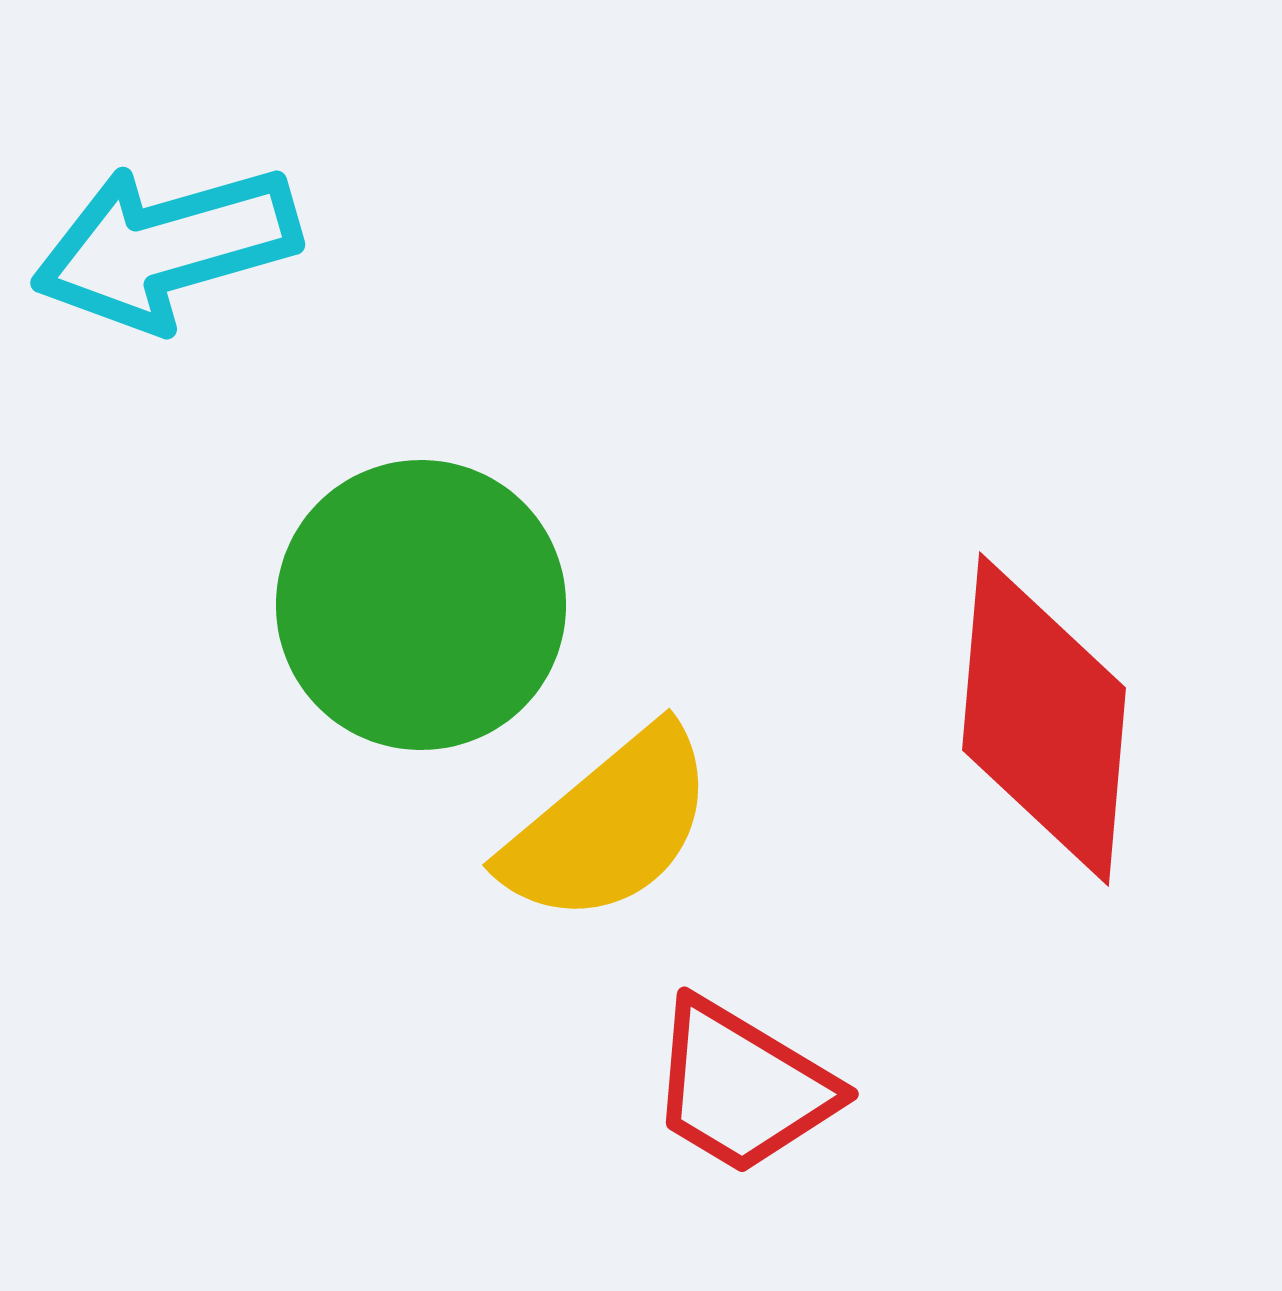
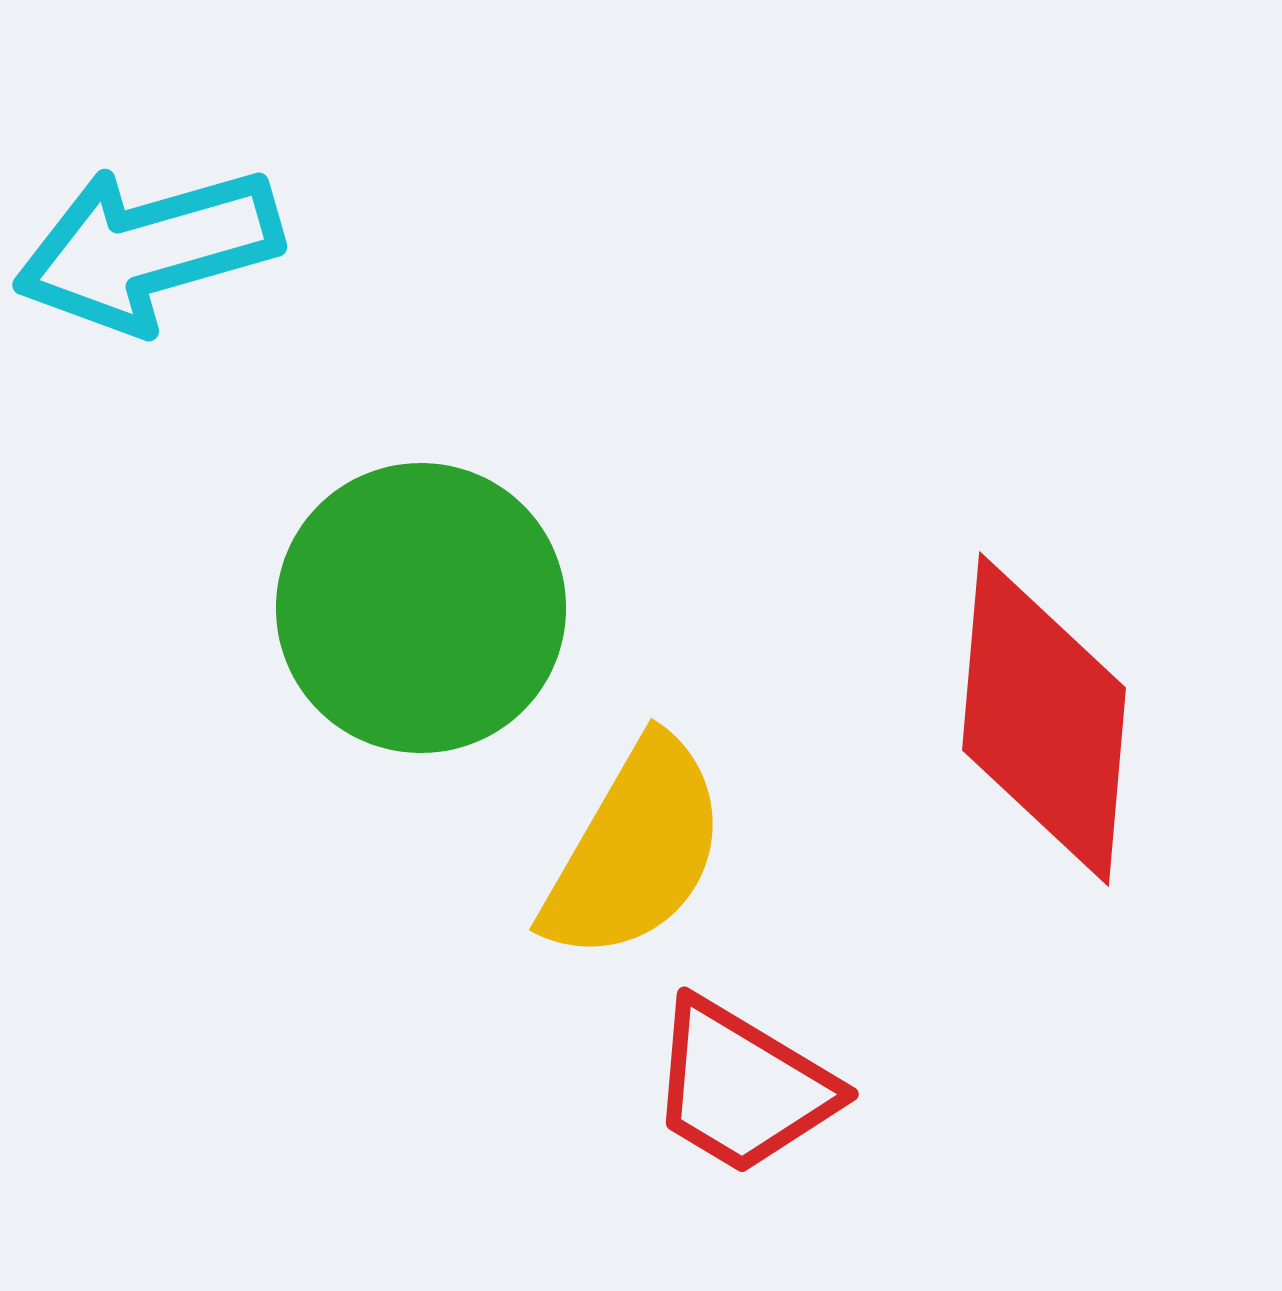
cyan arrow: moved 18 px left, 2 px down
green circle: moved 3 px down
yellow semicircle: moved 26 px right, 24 px down; rotated 20 degrees counterclockwise
